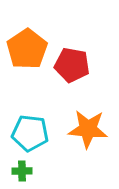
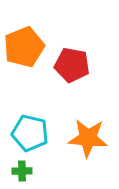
orange pentagon: moved 3 px left, 2 px up; rotated 12 degrees clockwise
orange star: moved 9 px down
cyan pentagon: rotated 6 degrees clockwise
